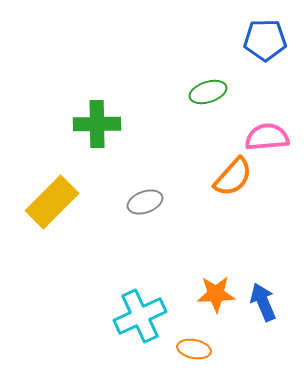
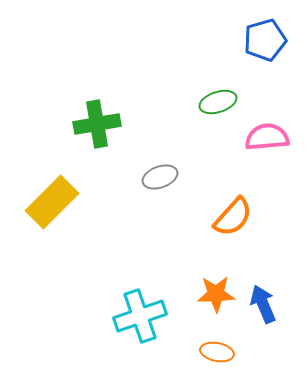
blue pentagon: rotated 15 degrees counterclockwise
green ellipse: moved 10 px right, 10 px down
green cross: rotated 9 degrees counterclockwise
orange semicircle: moved 40 px down
gray ellipse: moved 15 px right, 25 px up
blue arrow: moved 2 px down
cyan cross: rotated 6 degrees clockwise
orange ellipse: moved 23 px right, 3 px down
